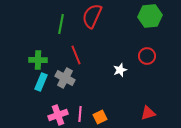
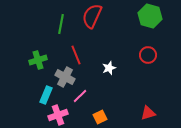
green hexagon: rotated 20 degrees clockwise
red circle: moved 1 px right, 1 px up
green cross: rotated 18 degrees counterclockwise
white star: moved 11 px left, 2 px up
gray cross: moved 1 px up
cyan rectangle: moved 5 px right, 13 px down
pink line: moved 18 px up; rotated 42 degrees clockwise
